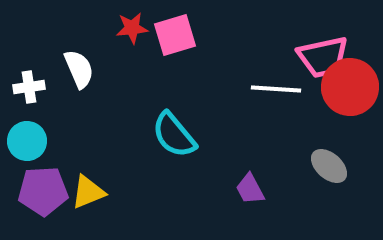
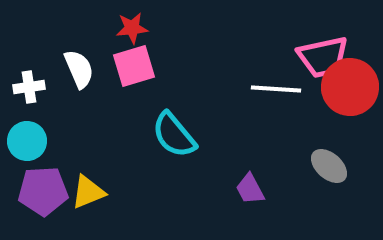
pink square: moved 41 px left, 31 px down
